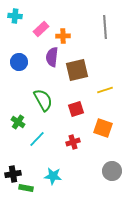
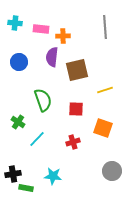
cyan cross: moved 7 px down
pink rectangle: rotated 49 degrees clockwise
green semicircle: rotated 10 degrees clockwise
red square: rotated 21 degrees clockwise
